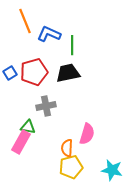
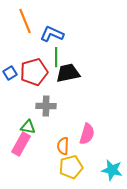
blue L-shape: moved 3 px right
green line: moved 16 px left, 12 px down
gray cross: rotated 12 degrees clockwise
pink rectangle: moved 2 px down
orange semicircle: moved 4 px left, 2 px up
